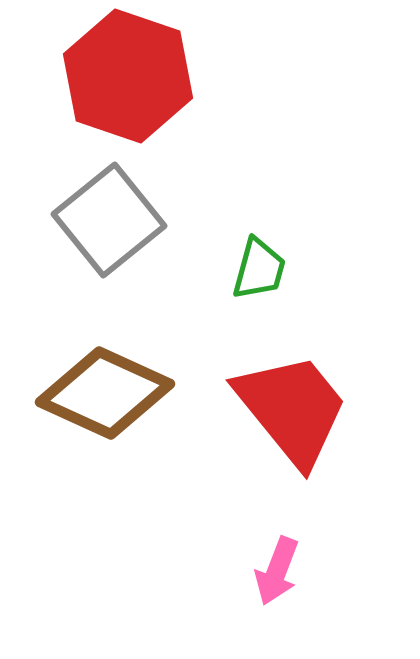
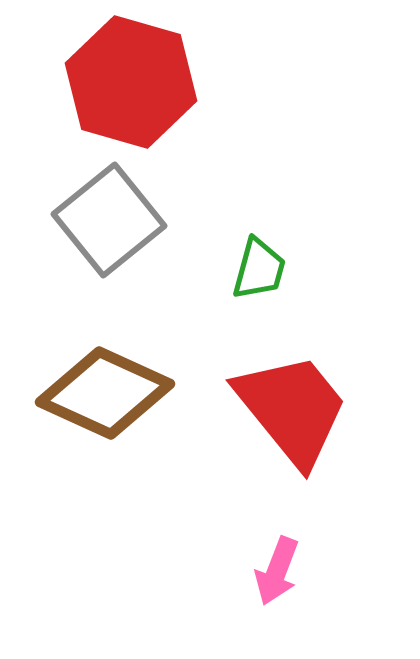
red hexagon: moved 3 px right, 6 px down; rotated 3 degrees counterclockwise
